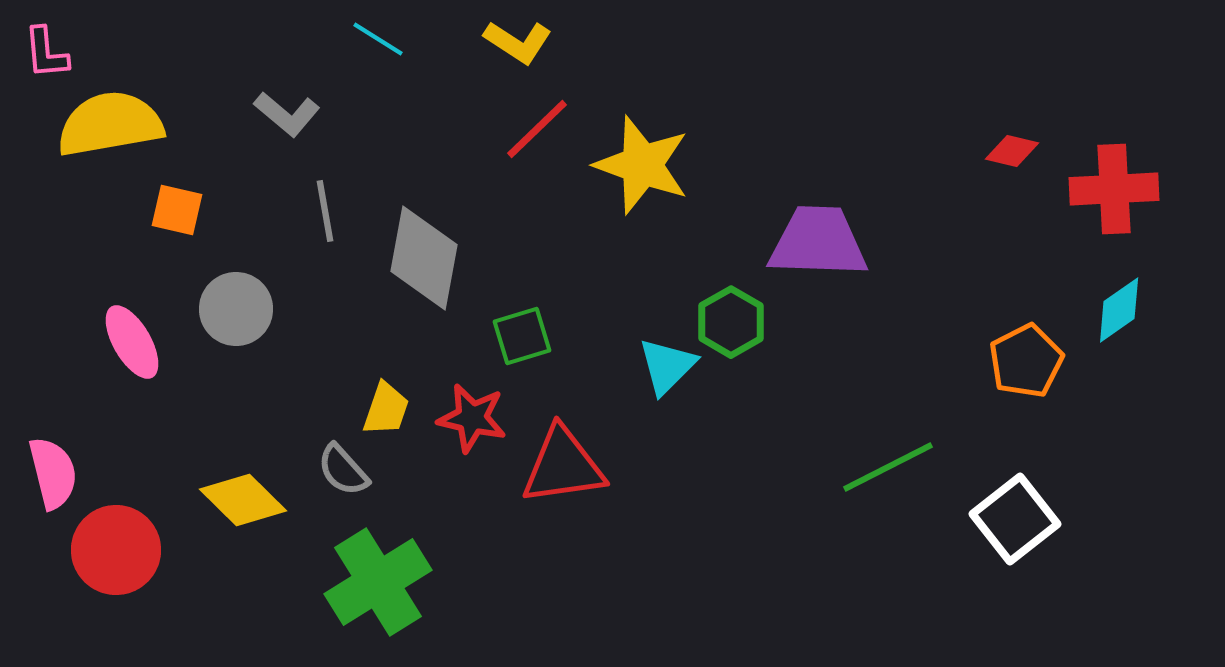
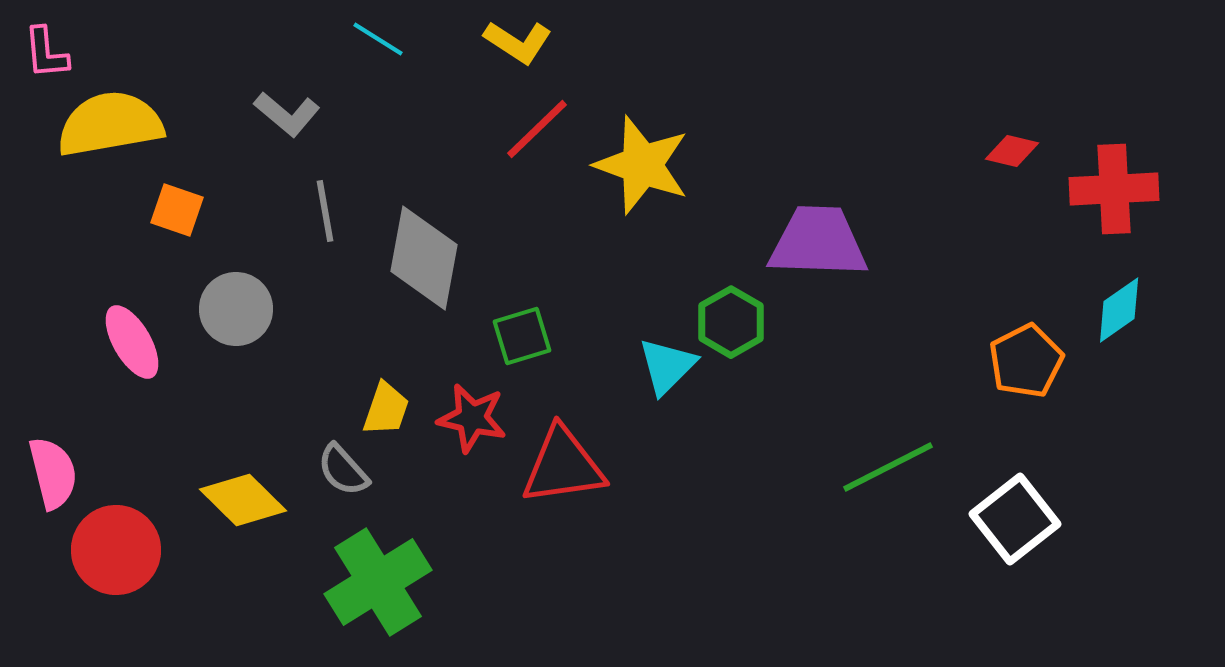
orange square: rotated 6 degrees clockwise
